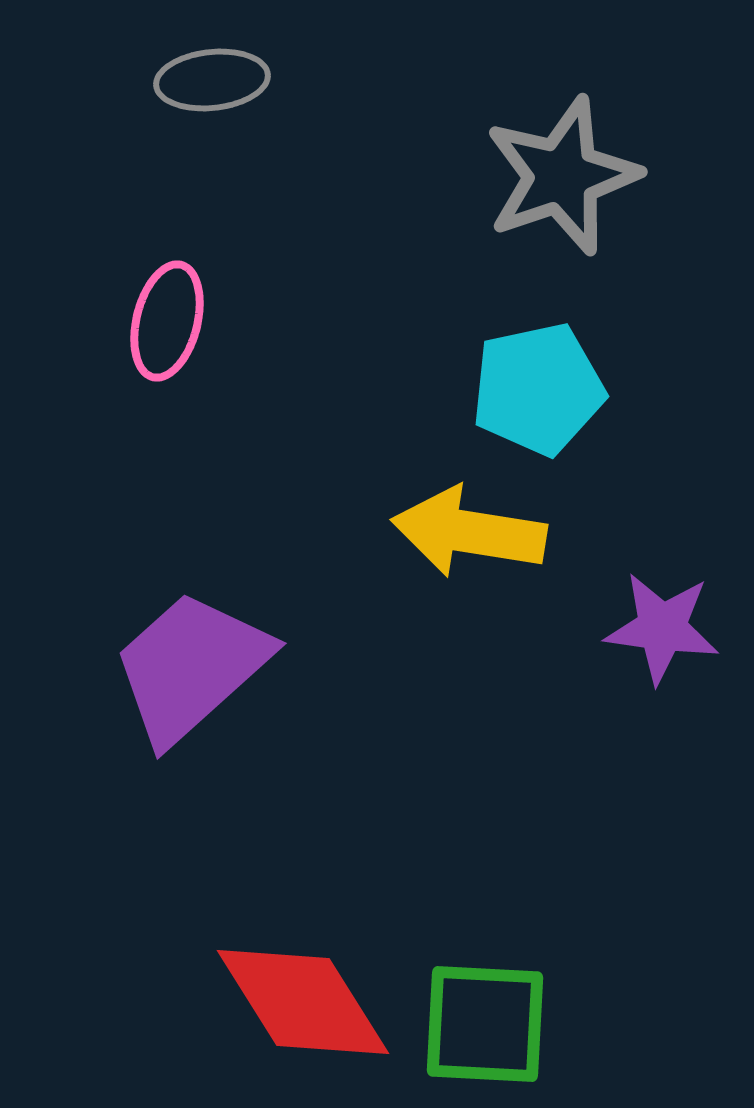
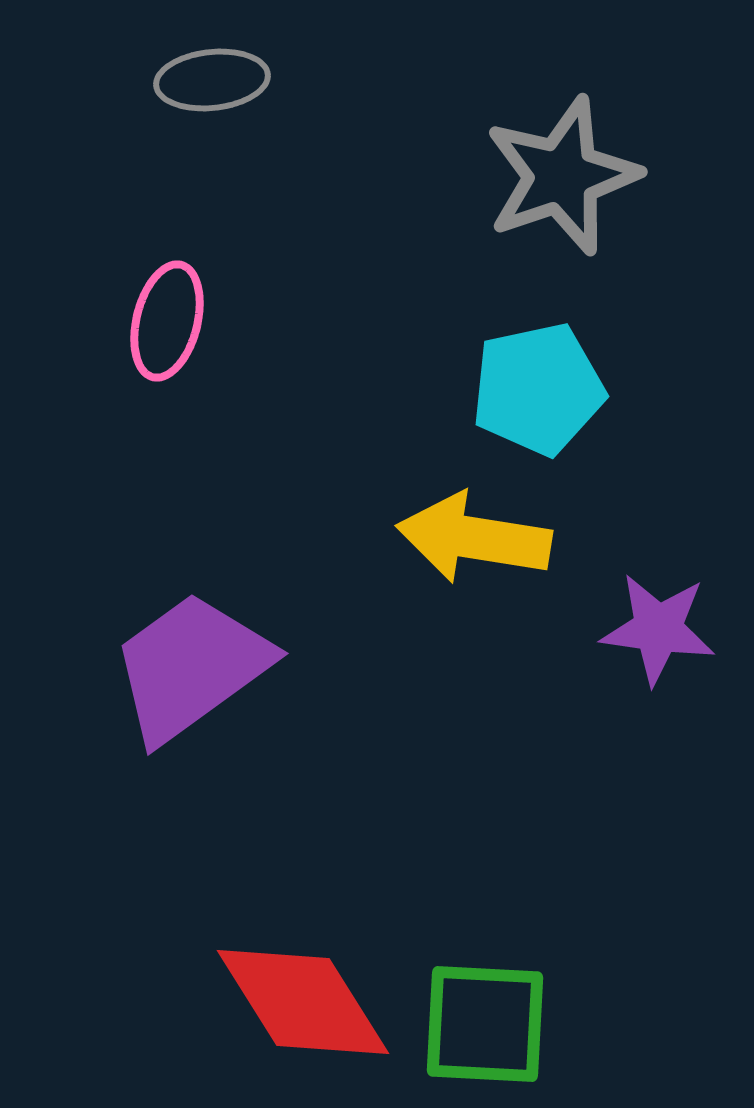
yellow arrow: moved 5 px right, 6 px down
purple star: moved 4 px left, 1 px down
purple trapezoid: rotated 6 degrees clockwise
